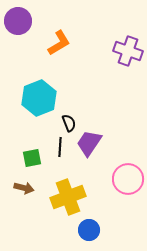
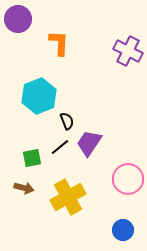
purple circle: moved 2 px up
orange L-shape: rotated 56 degrees counterclockwise
purple cross: rotated 8 degrees clockwise
cyan hexagon: moved 2 px up
black semicircle: moved 2 px left, 2 px up
black line: rotated 48 degrees clockwise
yellow cross: rotated 8 degrees counterclockwise
blue circle: moved 34 px right
